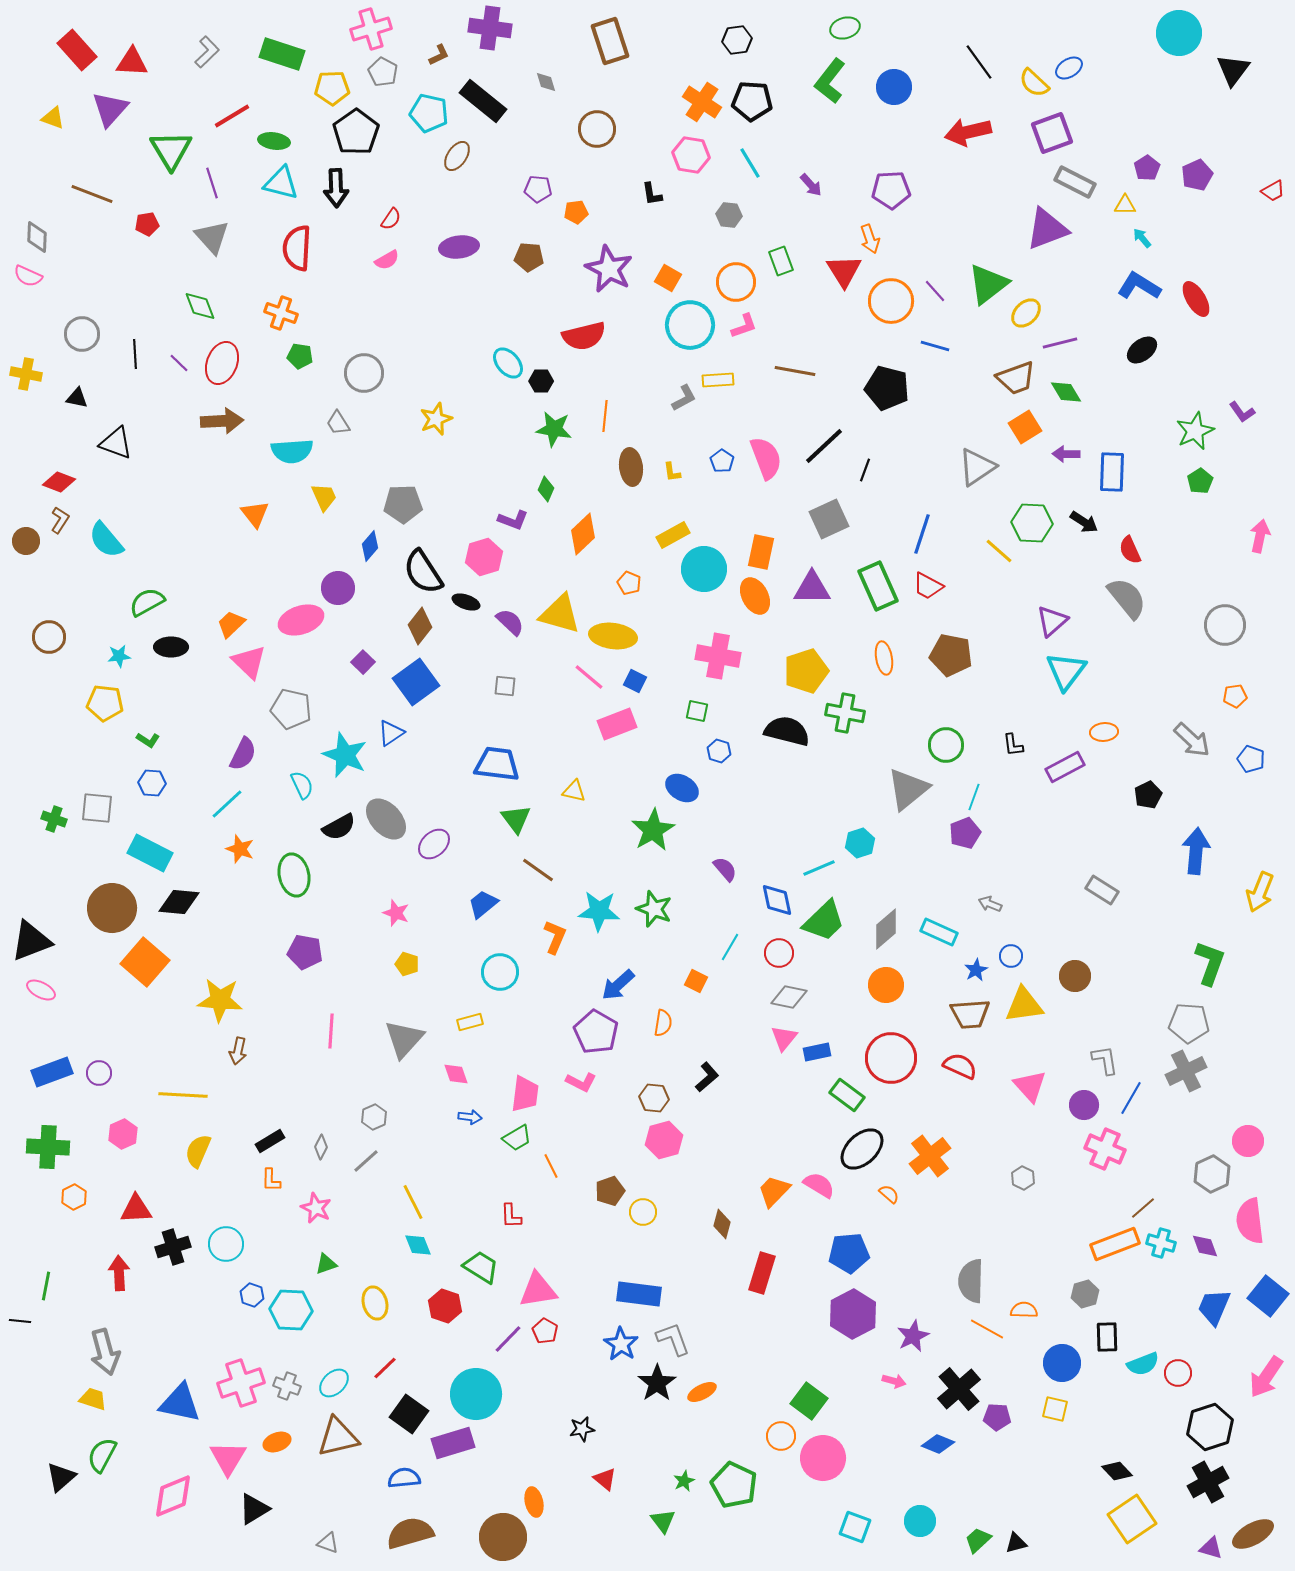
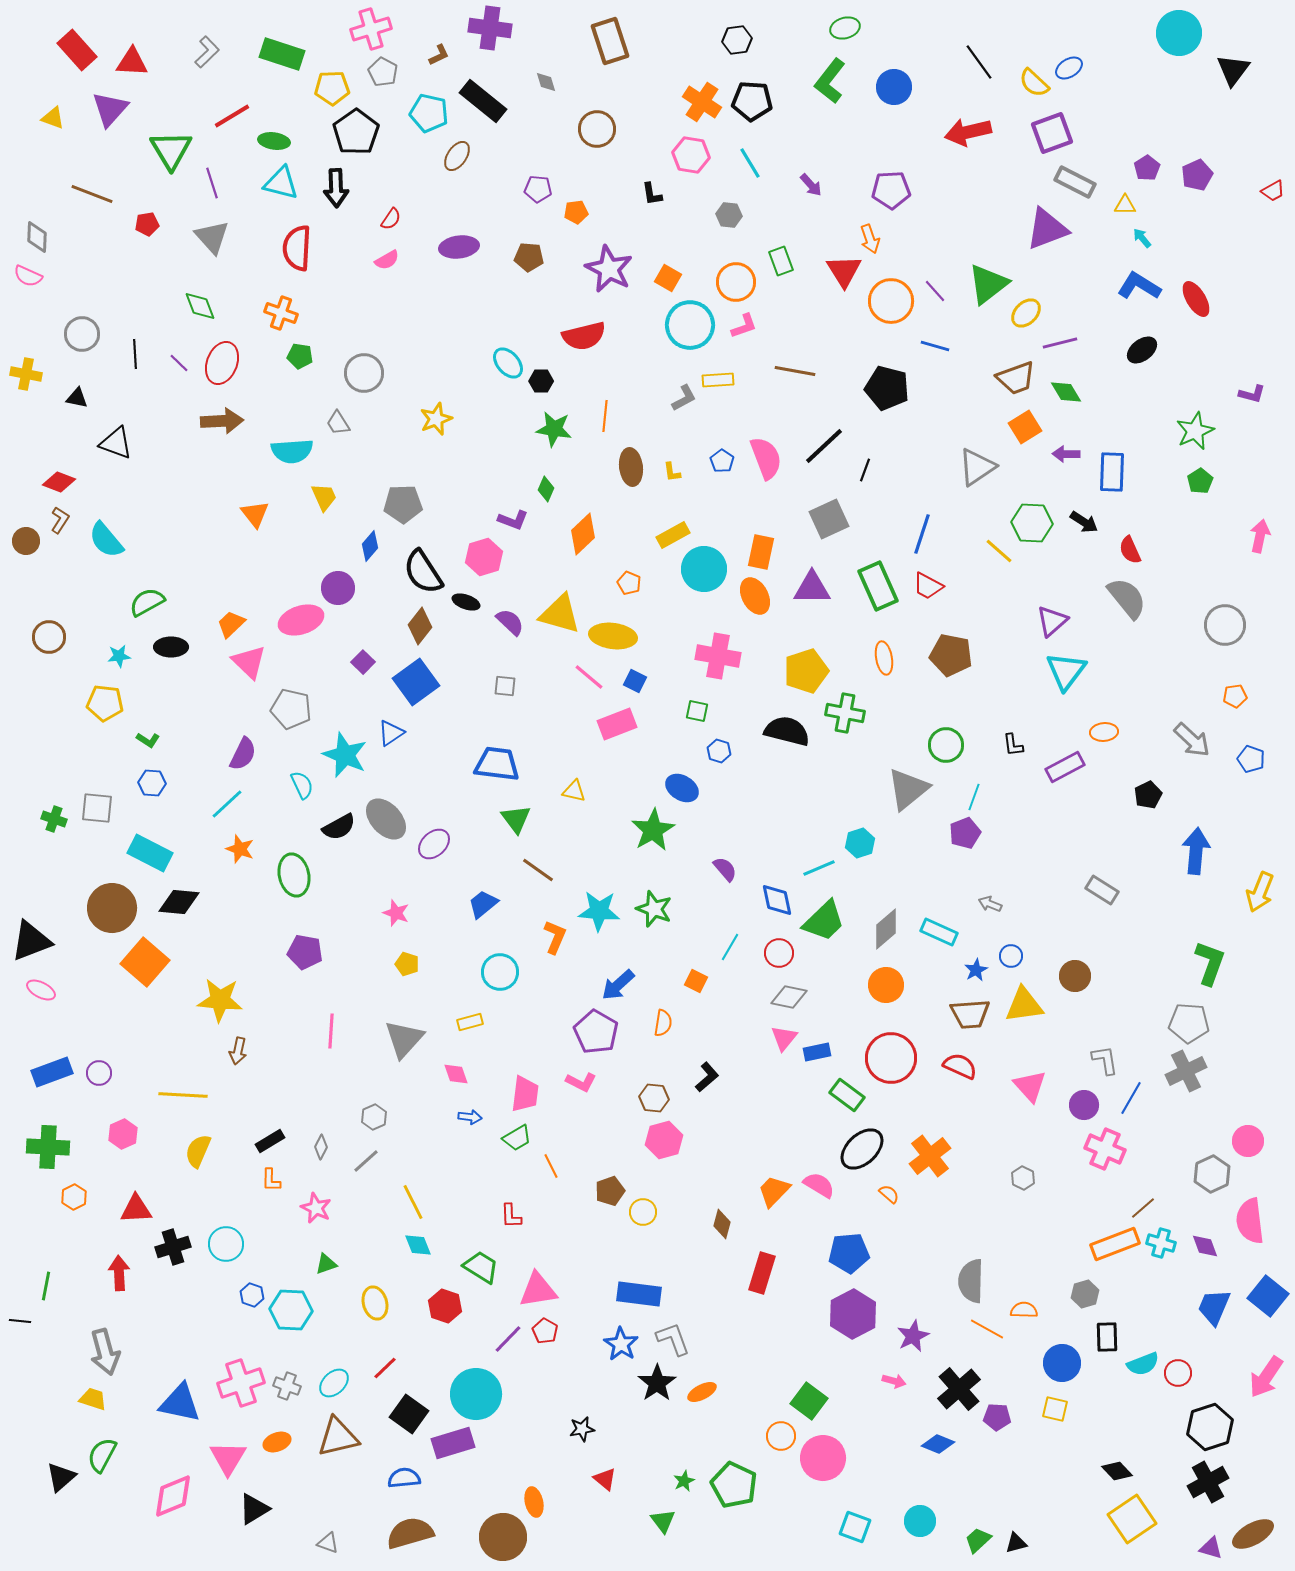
purple L-shape at (1242, 412): moved 10 px right, 18 px up; rotated 40 degrees counterclockwise
